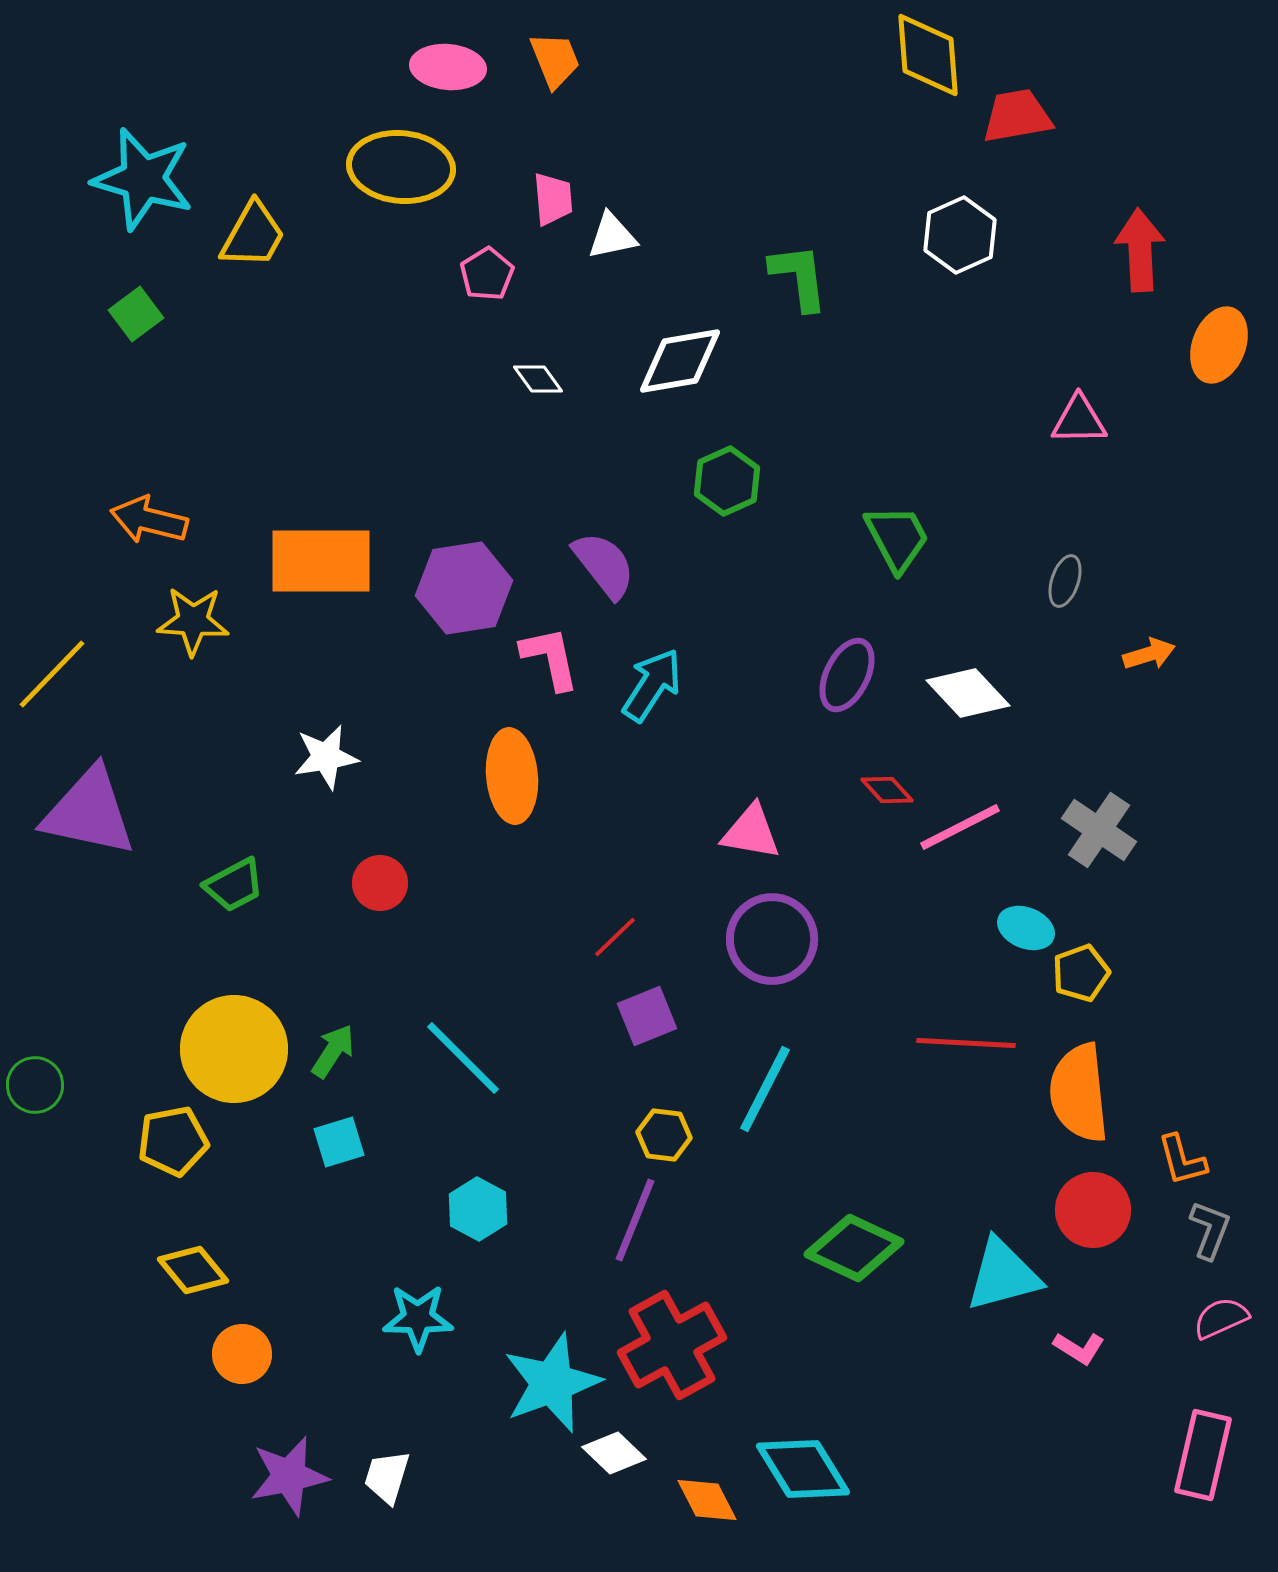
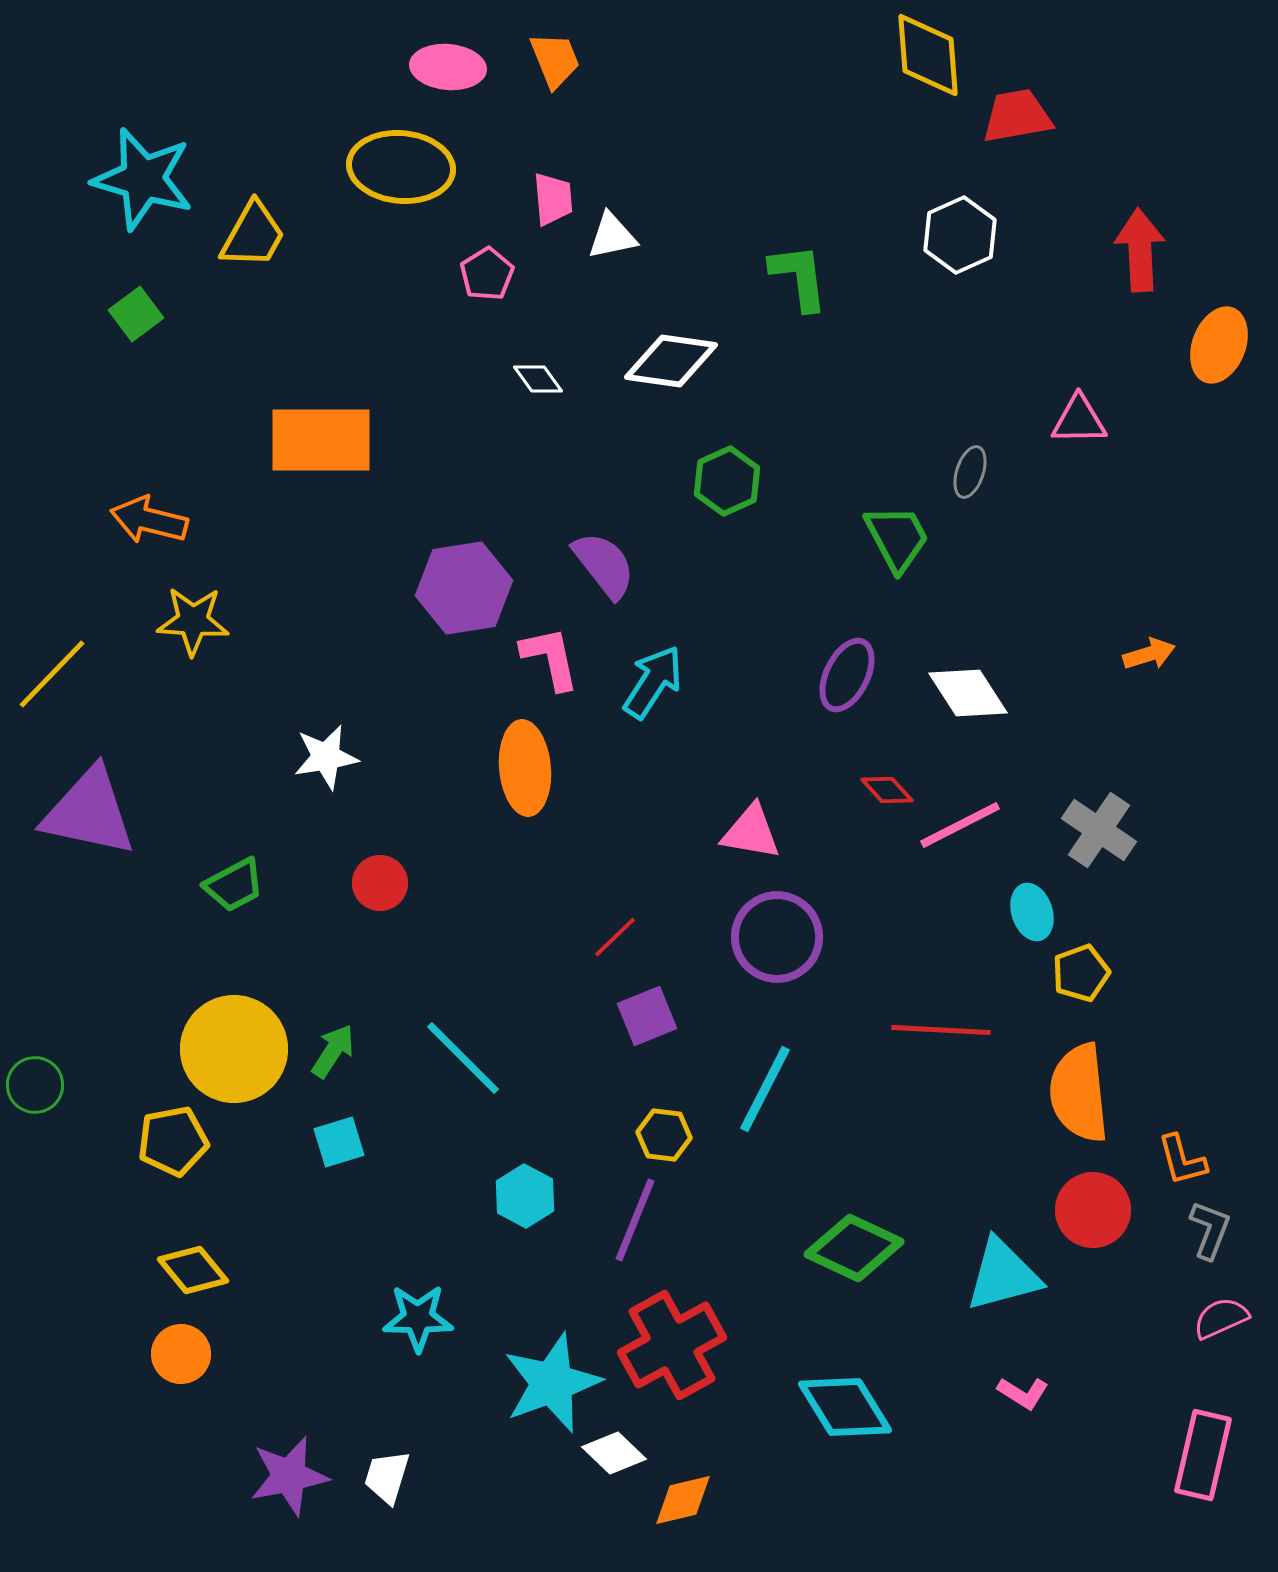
white diamond at (680, 361): moved 9 px left; rotated 18 degrees clockwise
orange rectangle at (321, 561): moved 121 px up
gray ellipse at (1065, 581): moved 95 px left, 109 px up
cyan arrow at (652, 685): moved 1 px right, 3 px up
white diamond at (968, 693): rotated 10 degrees clockwise
orange ellipse at (512, 776): moved 13 px right, 8 px up
pink line at (960, 827): moved 2 px up
cyan ellipse at (1026, 928): moved 6 px right, 16 px up; rotated 50 degrees clockwise
purple circle at (772, 939): moved 5 px right, 2 px up
red line at (966, 1043): moved 25 px left, 13 px up
cyan hexagon at (478, 1209): moved 47 px right, 13 px up
pink L-shape at (1079, 1348): moved 56 px left, 45 px down
orange circle at (242, 1354): moved 61 px left
cyan diamond at (803, 1469): moved 42 px right, 62 px up
orange diamond at (707, 1500): moved 24 px left; rotated 76 degrees counterclockwise
